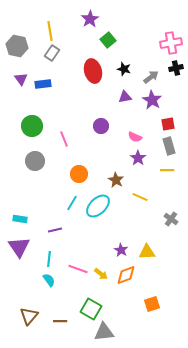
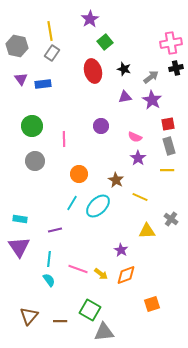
green square at (108, 40): moved 3 px left, 2 px down
pink line at (64, 139): rotated 21 degrees clockwise
yellow triangle at (147, 252): moved 21 px up
green square at (91, 309): moved 1 px left, 1 px down
